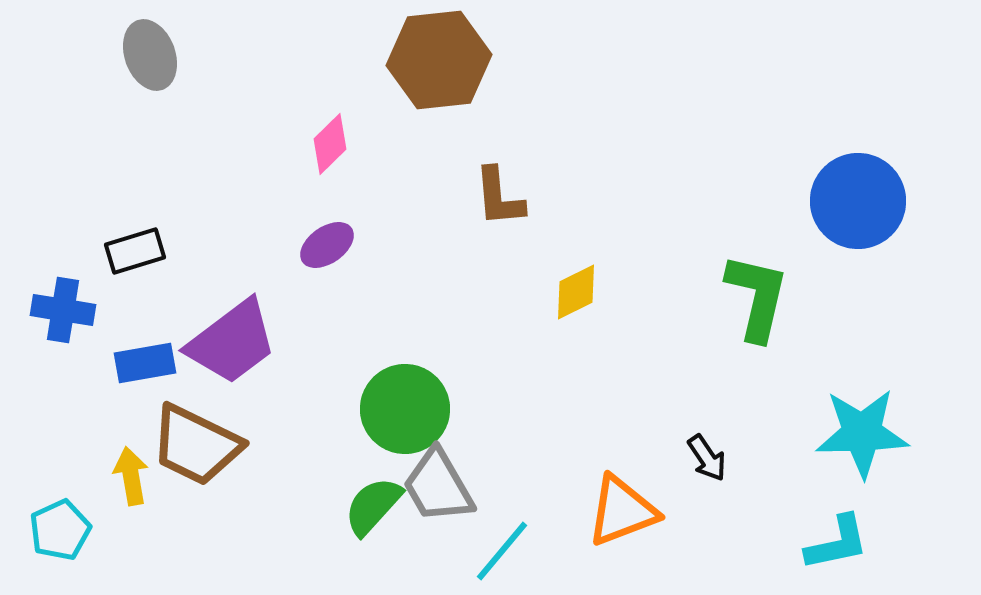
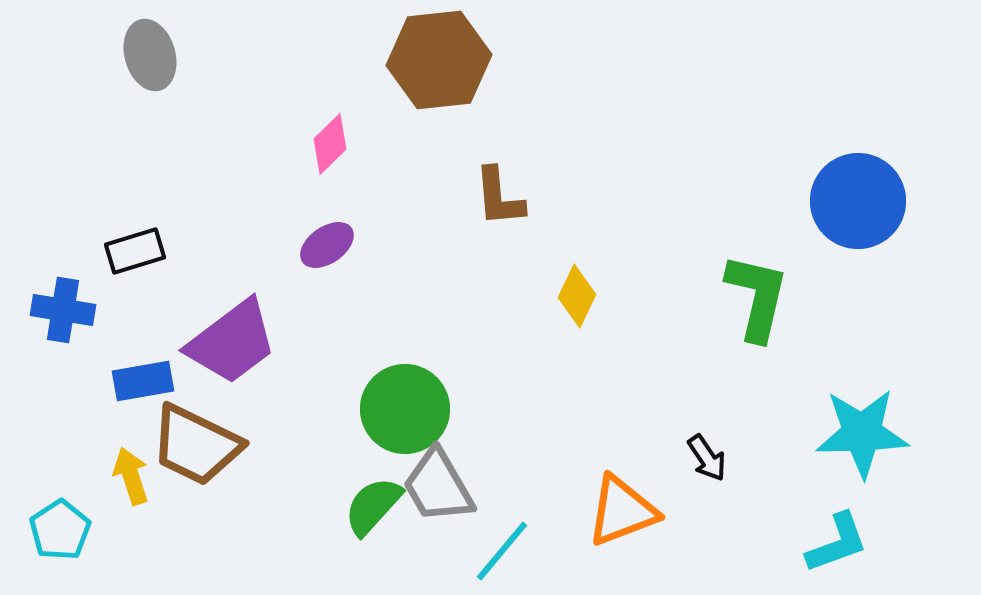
gray ellipse: rotated 4 degrees clockwise
yellow diamond: moved 1 px right, 4 px down; rotated 38 degrees counterclockwise
blue rectangle: moved 2 px left, 18 px down
yellow arrow: rotated 8 degrees counterclockwise
cyan pentagon: rotated 8 degrees counterclockwise
cyan L-shape: rotated 8 degrees counterclockwise
